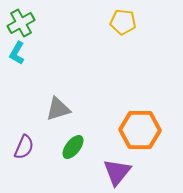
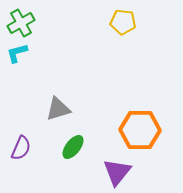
cyan L-shape: rotated 45 degrees clockwise
purple semicircle: moved 3 px left, 1 px down
